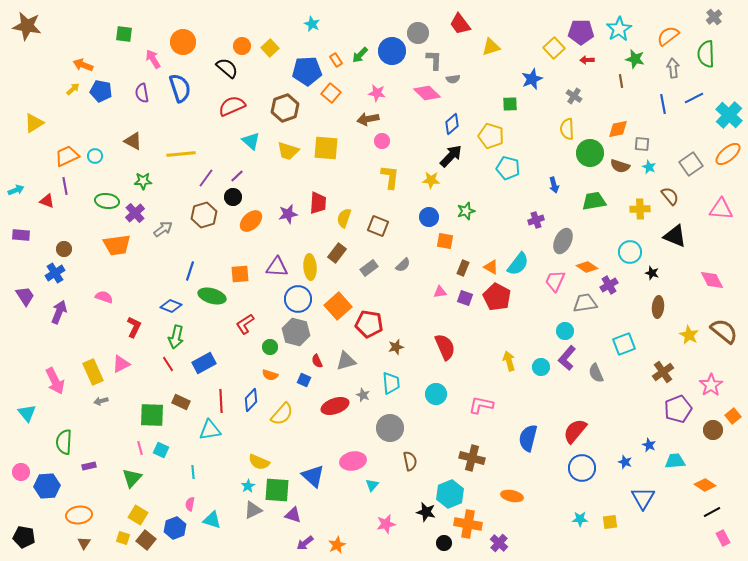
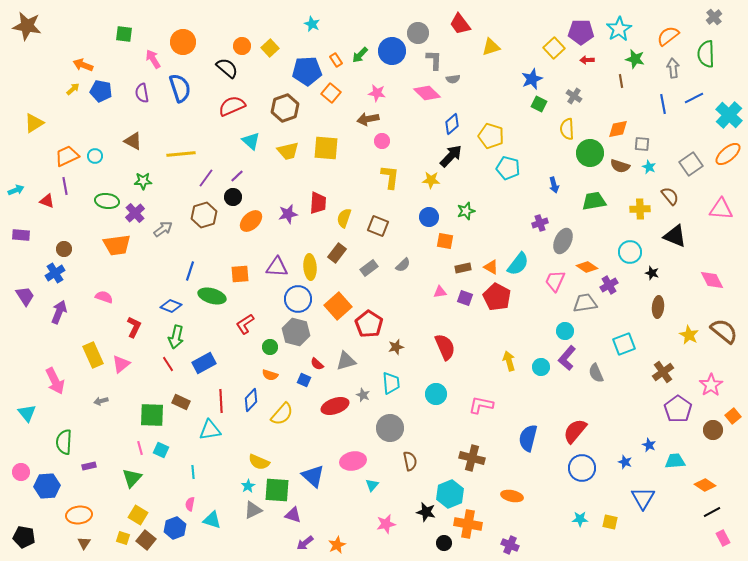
green square at (510, 104): moved 29 px right; rotated 28 degrees clockwise
yellow trapezoid at (288, 151): rotated 30 degrees counterclockwise
purple cross at (536, 220): moved 4 px right, 3 px down
brown rectangle at (463, 268): rotated 56 degrees clockwise
red pentagon at (369, 324): rotated 24 degrees clockwise
red semicircle at (317, 361): moved 3 px down; rotated 24 degrees counterclockwise
pink triangle at (121, 364): rotated 12 degrees counterclockwise
yellow rectangle at (93, 372): moved 17 px up
purple pentagon at (678, 409): rotated 16 degrees counterclockwise
yellow square at (610, 522): rotated 21 degrees clockwise
purple cross at (499, 543): moved 11 px right, 2 px down; rotated 18 degrees counterclockwise
